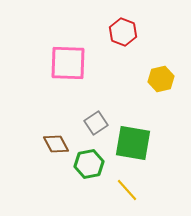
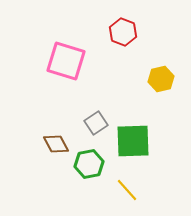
pink square: moved 2 px left, 2 px up; rotated 15 degrees clockwise
green square: moved 2 px up; rotated 12 degrees counterclockwise
